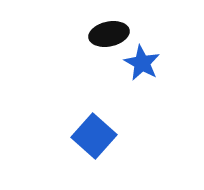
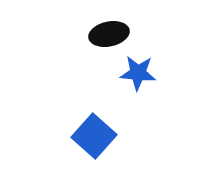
blue star: moved 4 px left, 10 px down; rotated 24 degrees counterclockwise
